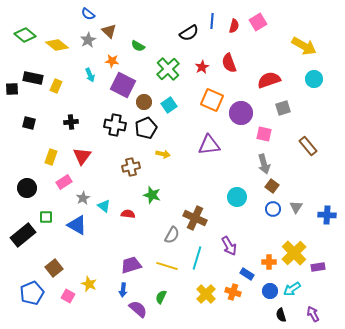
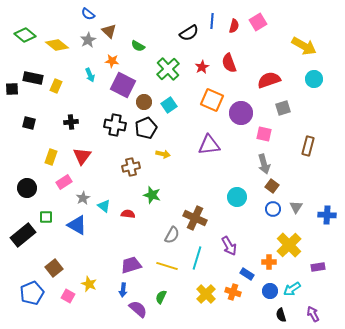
brown rectangle at (308, 146): rotated 54 degrees clockwise
yellow cross at (294, 253): moved 5 px left, 8 px up
